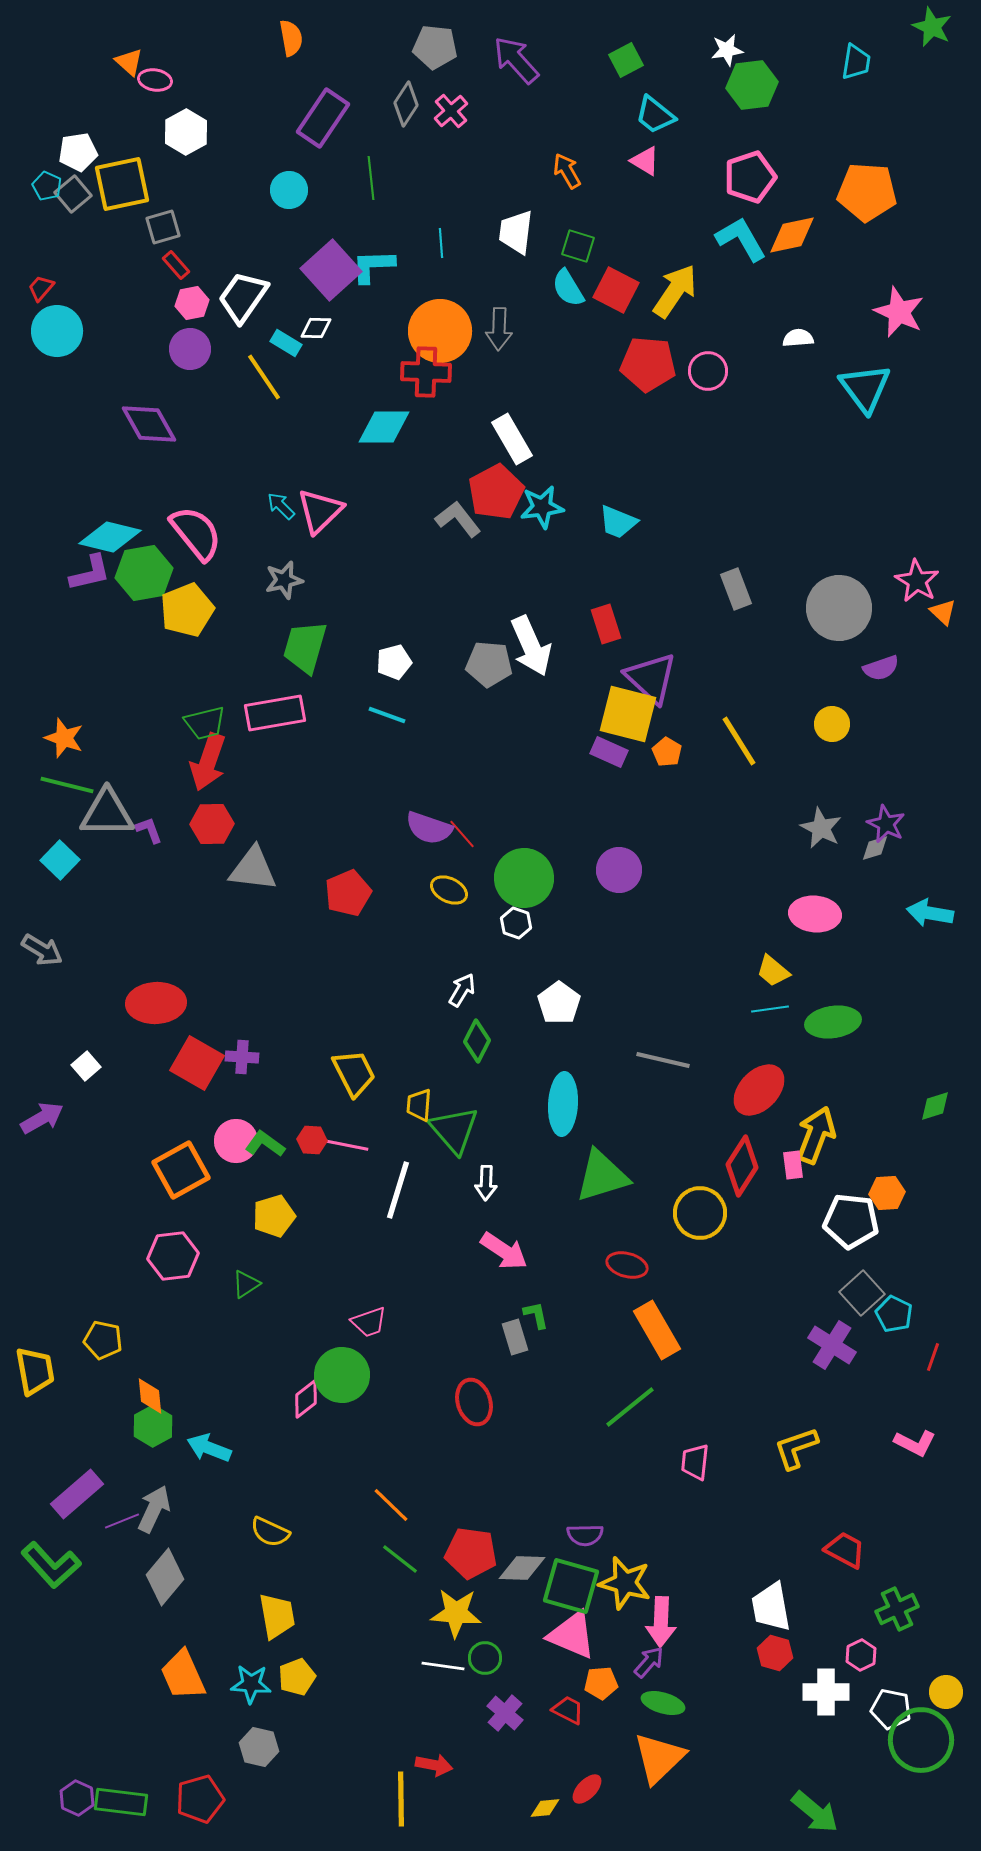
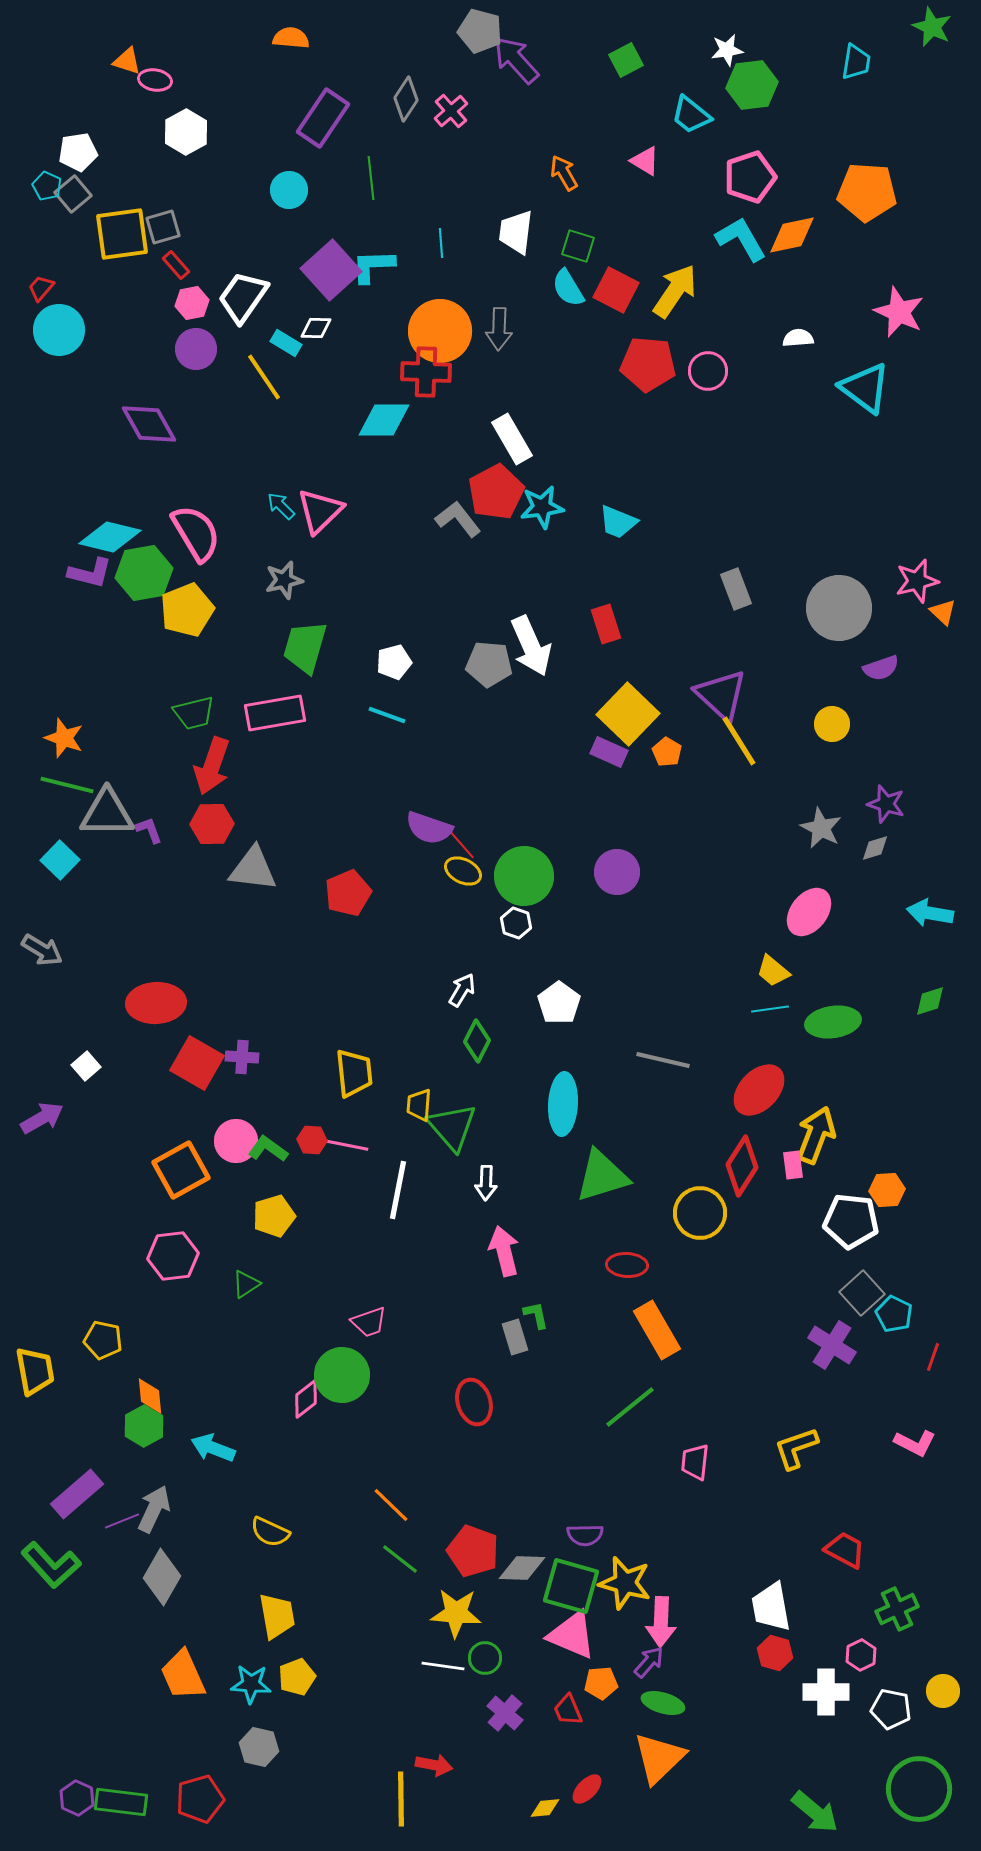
orange semicircle at (291, 38): rotated 75 degrees counterclockwise
gray pentagon at (435, 47): moved 45 px right, 16 px up; rotated 9 degrees clockwise
orange triangle at (129, 62): moved 2 px left, 1 px up; rotated 24 degrees counterclockwise
gray diamond at (406, 104): moved 5 px up
cyan trapezoid at (655, 115): moved 36 px right
orange arrow at (567, 171): moved 3 px left, 2 px down
yellow square at (122, 184): moved 50 px down; rotated 4 degrees clockwise
cyan circle at (57, 331): moved 2 px right, 1 px up
purple circle at (190, 349): moved 6 px right
cyan triangle at (865, 388): rotated 16 degrees counterclockwise
cyan diamond at (384, 427): moved 7 px up
pink semicircle at (196, 533): rotated 8 degrees clockwise
purple L-shape at (90, 573): rotated 27 degrees clockwise
pink star at (917, 581): rotated 27 degrees clockwise
purple triangle at (651, 678): moved 70 px right, 17 px down
yellow square at (628, 714): rotated 30 degrees clockwise
green trapezoid at (205, 723): moved 11 px left, 10 px up
red arrow at (208, 762): moved 4 px right, 4 px down
purple star at (886, 824): moved 20 px up; rotated 9 degrees counterclockwise
red line at (462, 834): moved 11 px down
purple circle at (619, 870): moved 2 px left, 2 px down
green circle at (524, 878): moved 2 px up
yellow ellipse at (449, 890): moved 14 px right, 19 px up
pink ellipse at (815, 914): moved 6 px left, 2 px up; rotated 57 degrees counterclockwise
yellow trapezoid at (354, 1073): rotated 21 degrees clockwise
green diamond at (935, 1106): moved 5 px left, 105 px up
green triangle at (454, 1130): moved 2 px left, 3 px up
green L-shape at (265, 1144): moved 3 px right, 5 px down
white line at (398, 1190): rotated 6 degrees counterclockwise
orange hexagon at (887, 1193): moved 3 px up
pink arrow at (504, 1251): rotated 138 degrees counterclockwise
red ellipse at (627, 1265): rotated 12 degrees counterclockwise
green hexagon at (153, 1426): moved 9 px left
cyan arrow at (209, 1448): moved 4 px right
red pentagon at (471, 1553): moved 2 px right, 2 px up; rotated 12 degrees clockwise
gray diamond at (165, 1577): moved 3 px left; rotated 10 degrees counterclockwise
yellow circle at (946, 1692): moved 3 px left, 1 px up
red trapezoid at (568, 1710): rotated 140 degrees counterclockwise
green circle at (921, 1740): moved 2 px left, 49 px down
